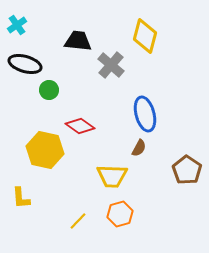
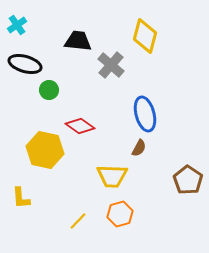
brown pentagon: moved 1 px right, 10 px down
